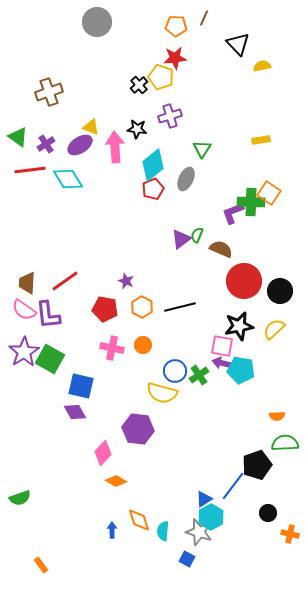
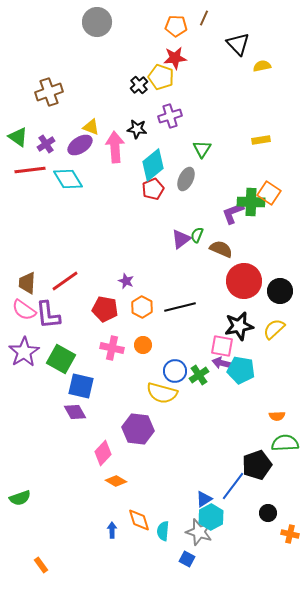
green square at (50, 359): moved 11 px right
